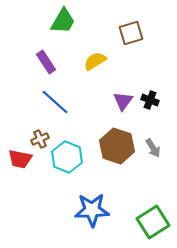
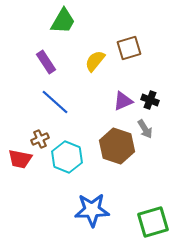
brown square: moved 2 px left, 15 px down
yellow semicircle: rotated 20 degrees counterclockwise
purple triangle: rotated 30 degrees clockwise
gray arrow: moved 8 px left, 19 px up
green square: rotated 16 degrees clockwise
